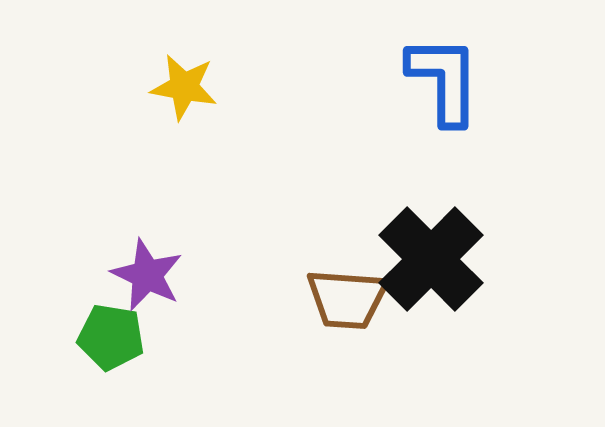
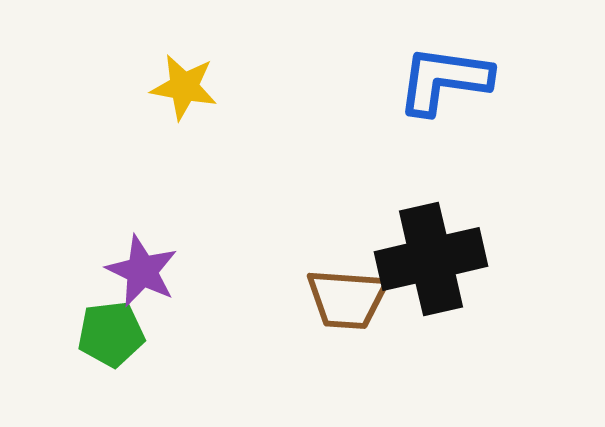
blue L-shape: rotated 82 degrees counterclockwise
black cross: rotated 32 degrees clockwise
purple star: moved 5 px left, 4 px up
green pentagon: moved 3 px up; rotated 16 degrees counterclockwise
